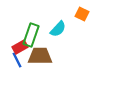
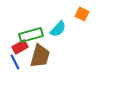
green rectangle: rotated 55 degrees clockwise
brown trapezoid: rotated 105 degrees clockwise
blue line: moved 2 px left, 2 px down
